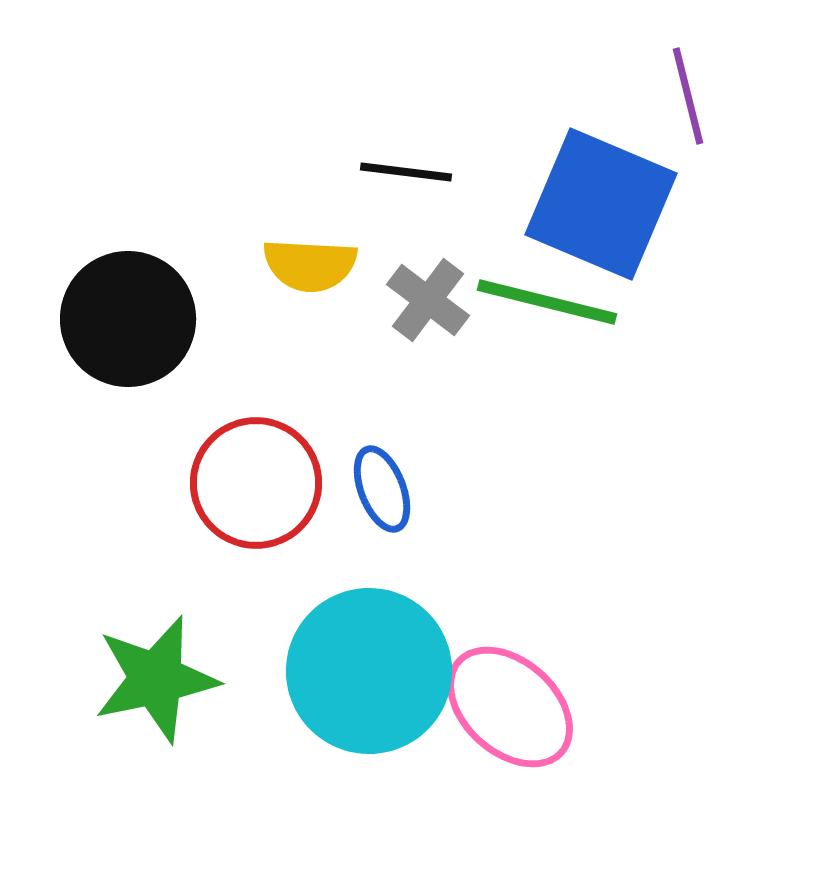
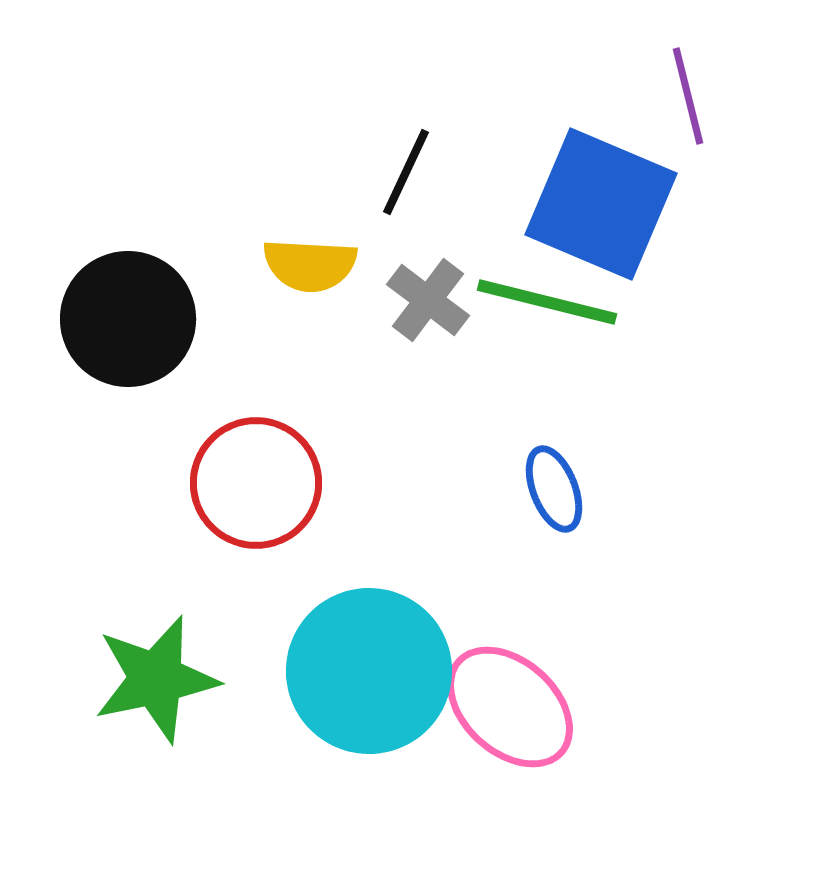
black line: rotated 72 degrees counterclockwise
blue ellipse: moved 172 px right
